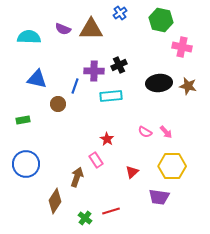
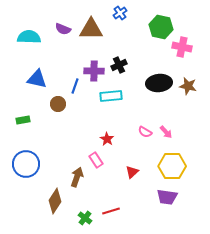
green hexagon: moved 7 px down
purple trapezoid: moved 8 px right
